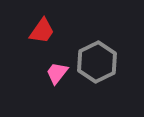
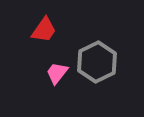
red trapezoid: moved 2 px right, 1 px up
